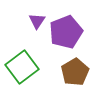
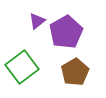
purple triangle: rotated 18 degrees clockwise
purple pentagon: rotated 8 degrees counterclockwise
